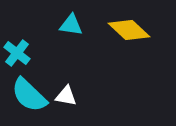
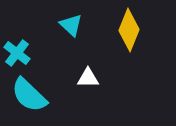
cyan triangle: rotated 35 degrees clockwise
yellow diamond: rotated 69 degrees clockwise
white triangle: moved 22 px right, 18 px up; rotated 10 degrees counterclockwise
